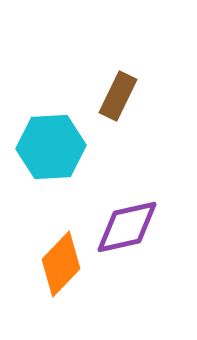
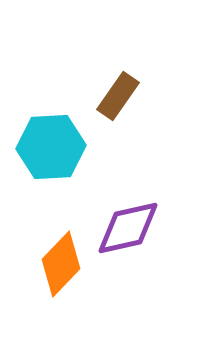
brown rectangle: rotated 9 degrees clockwise
purple diamond: moved 1 px right, 1 px down
